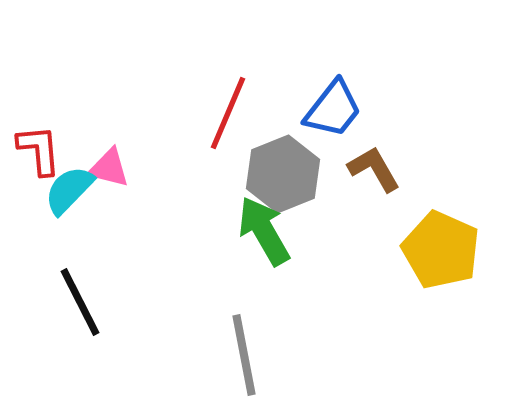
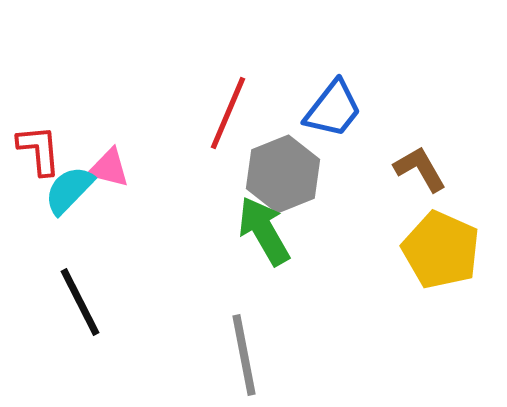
brown L-shape: moved 46 px right
